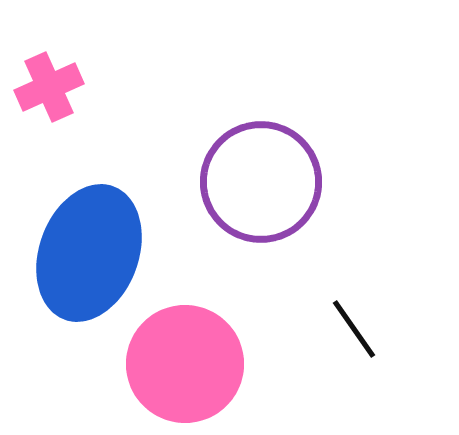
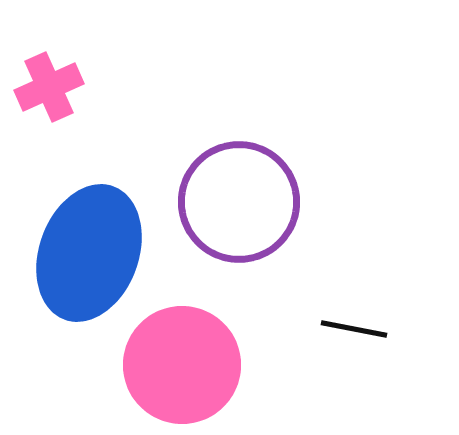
purple circle: moved 22 px left, 20 px down
black line: rotated 44 degrees counterclockwise
pink circle: moved 3 px left, 1 px down
